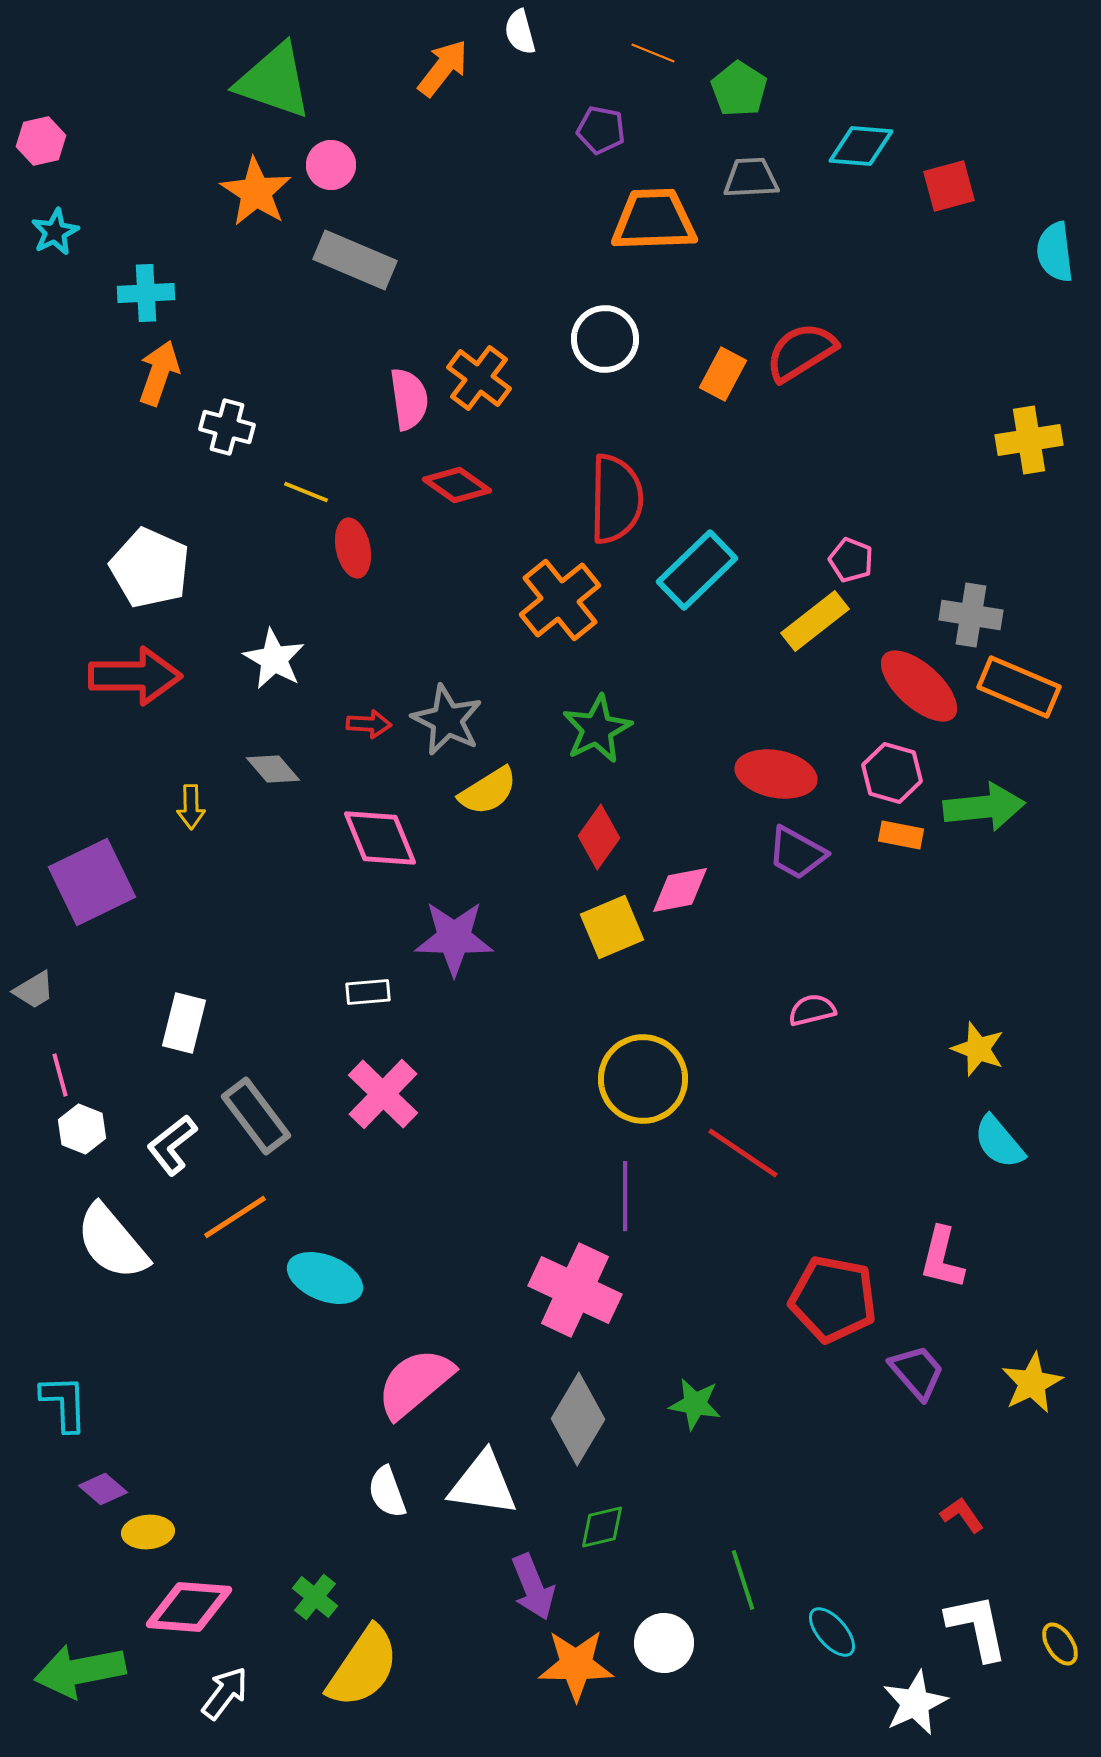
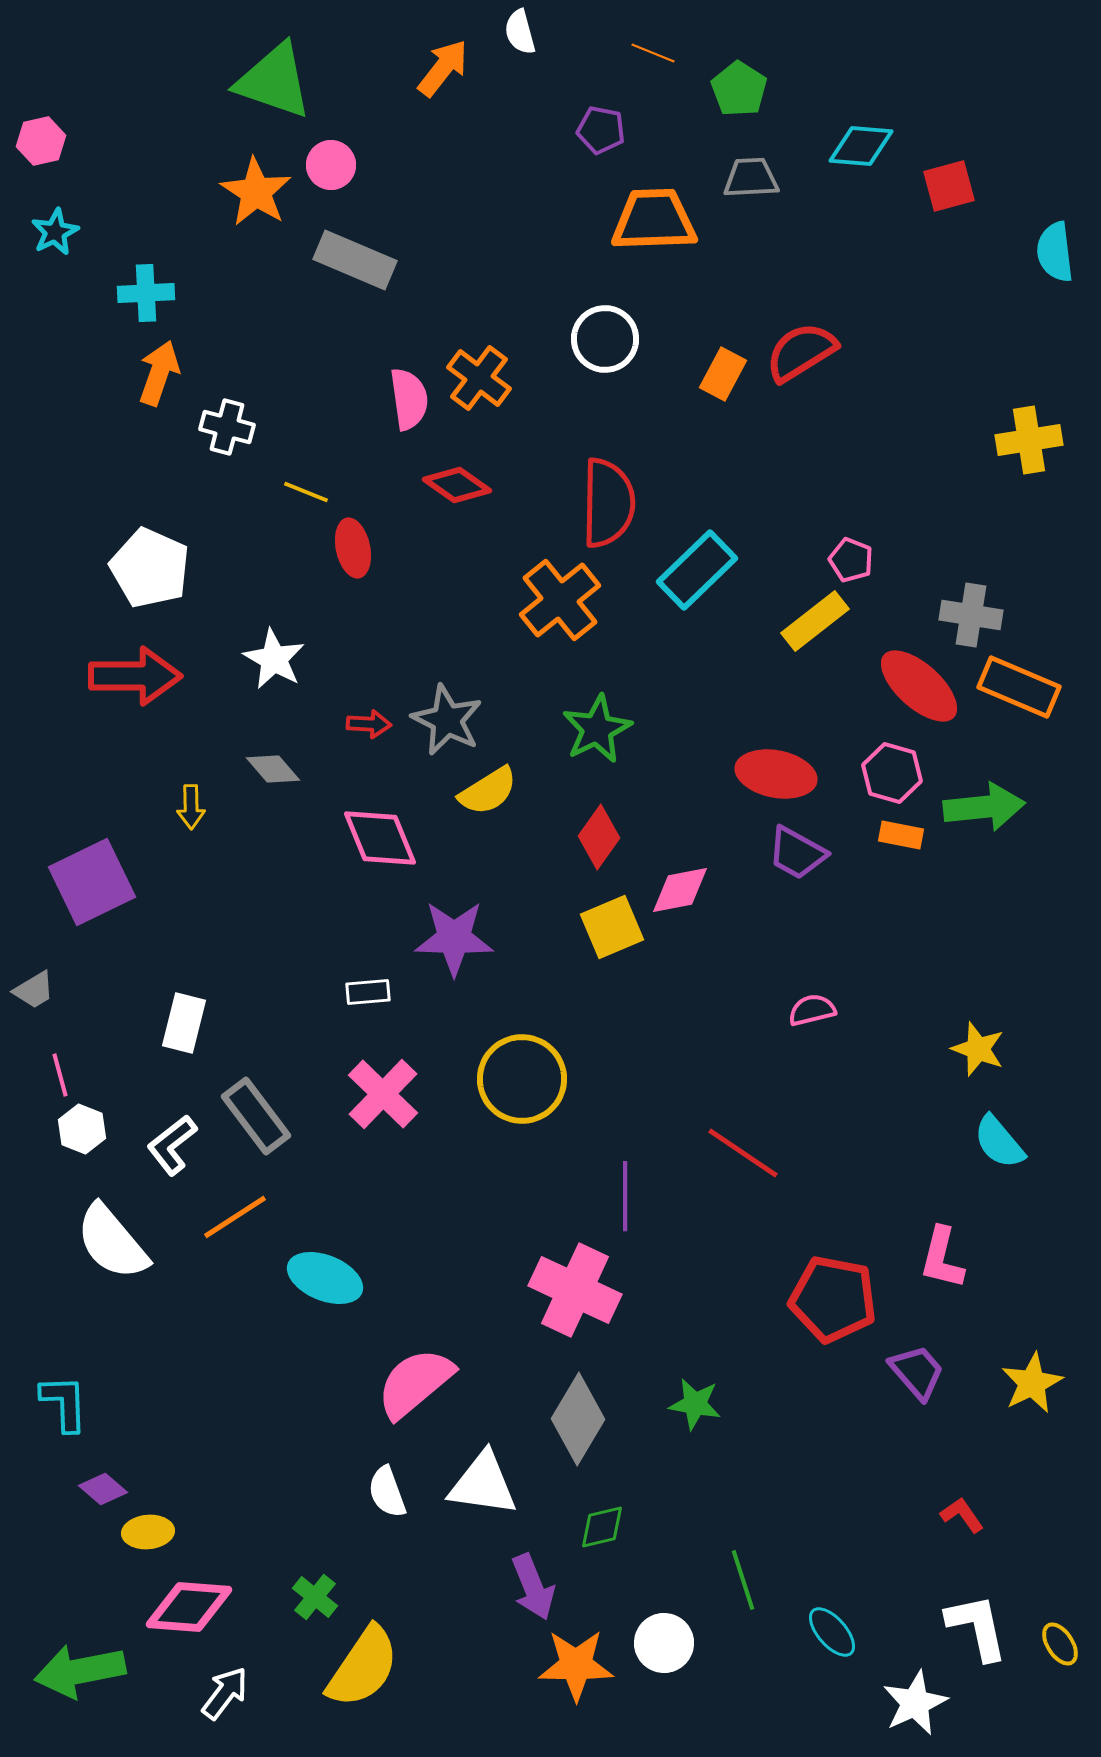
red semicircle at (616, 499): moved 8 px left, 4 px down
yellow circle at (643, 1079): moved 121 px left
